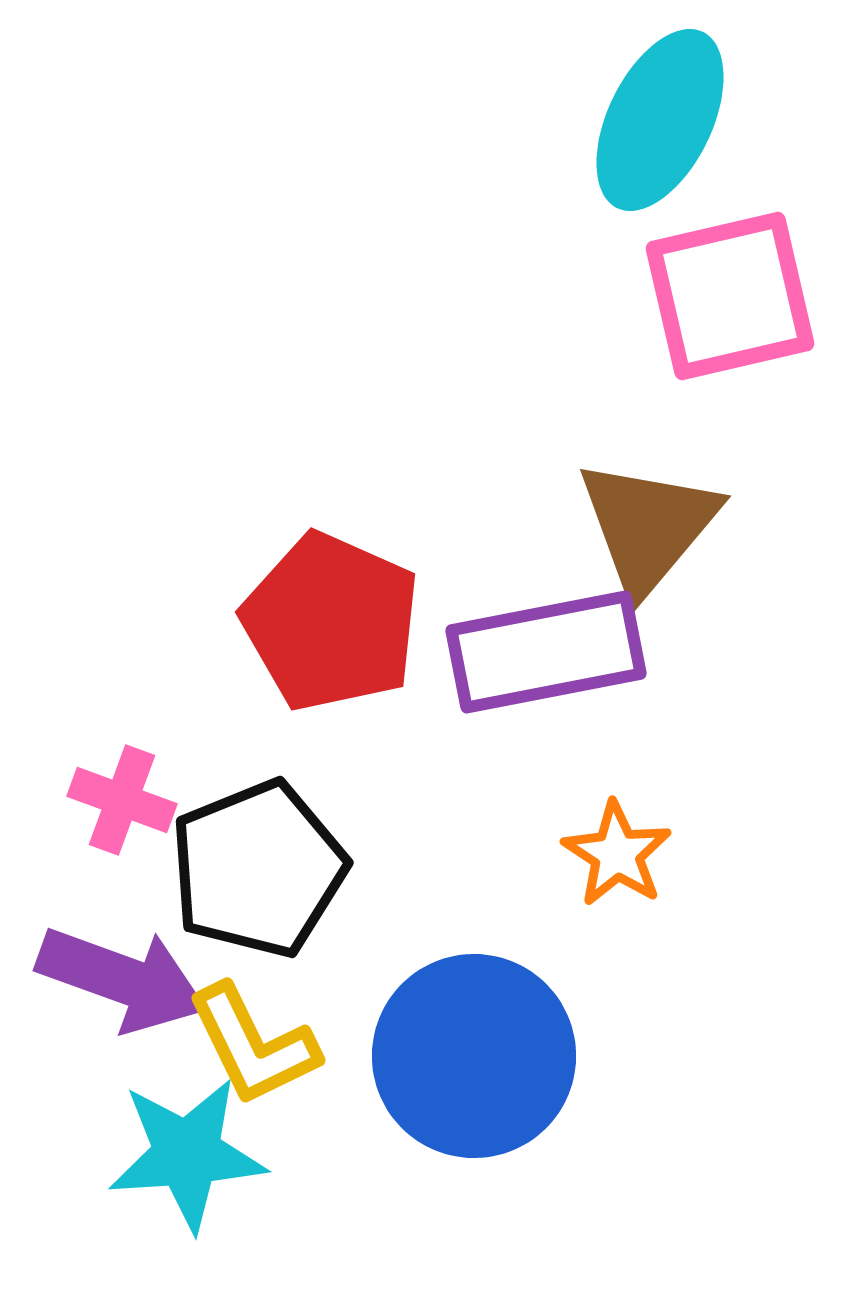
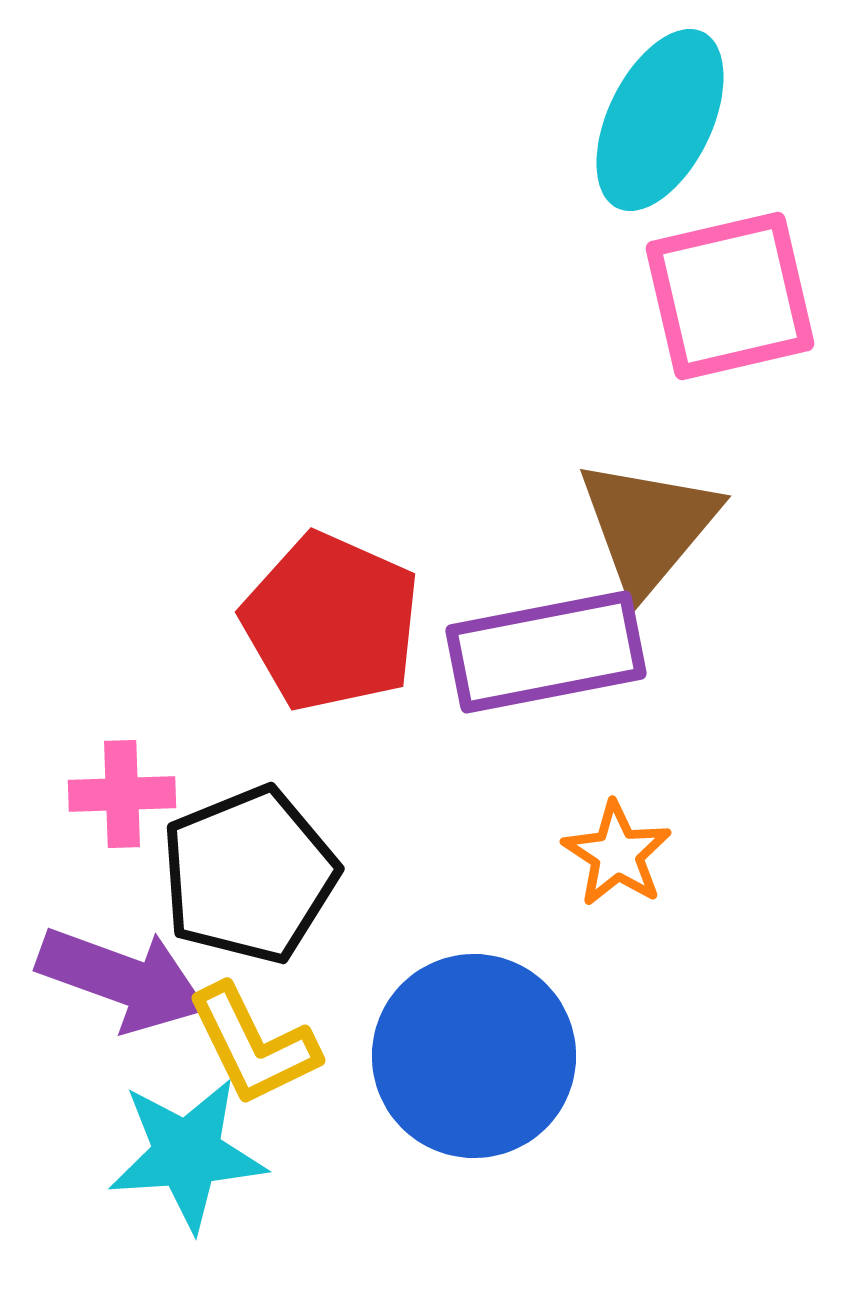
pink cross: moved 6 px up; rotated 22 degrees counterclockwise
black pentagon: moved 9 px left, 6 px down
